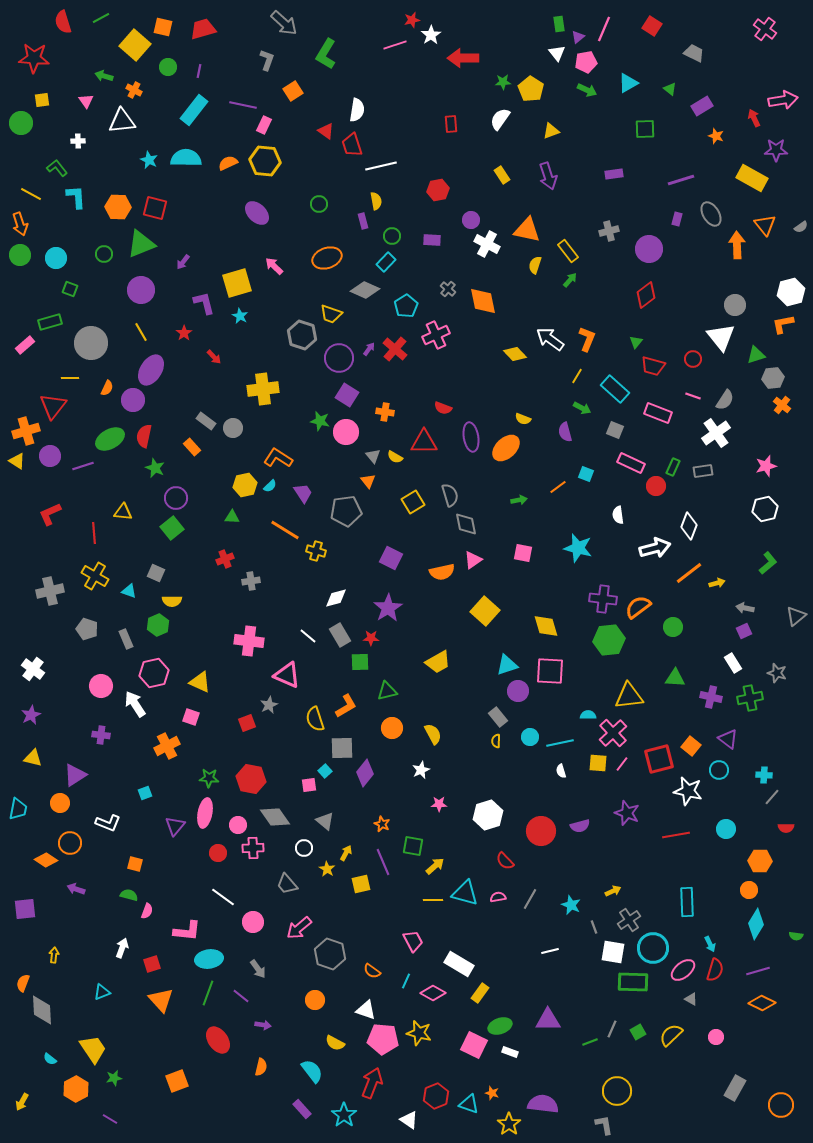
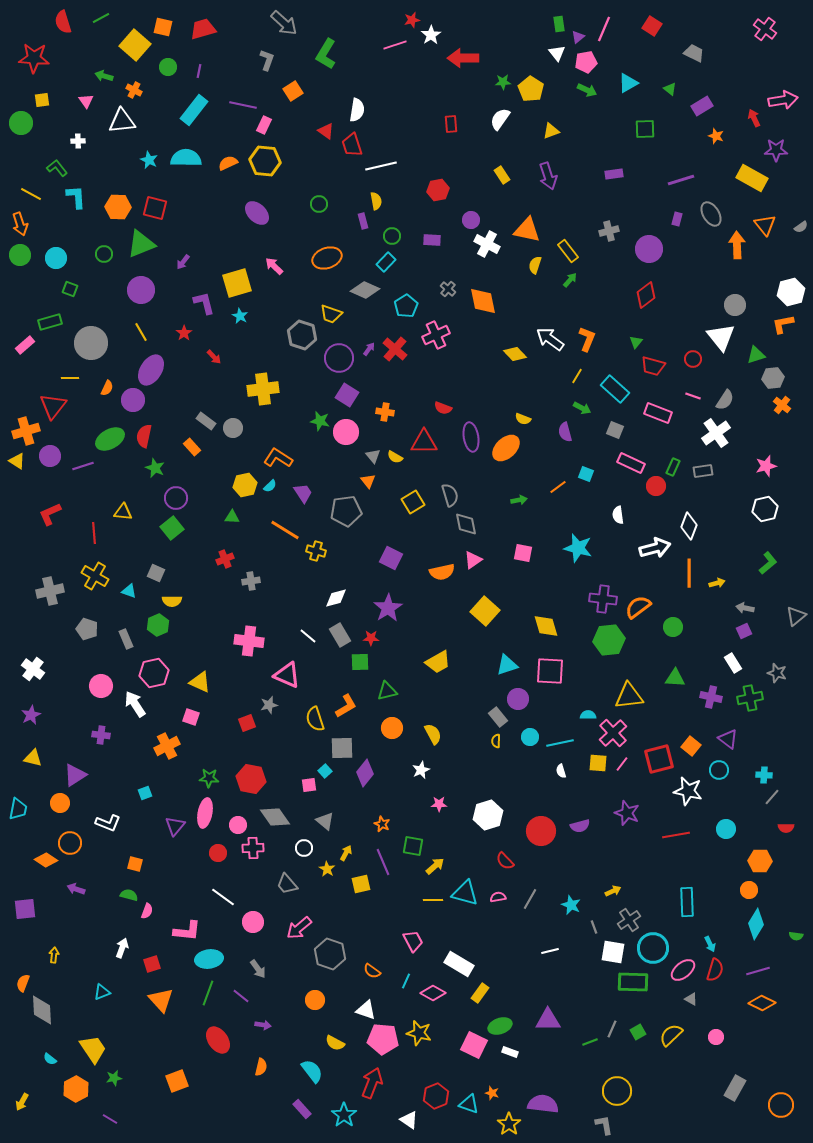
orange line at (689, 573): rotated 52 degrees counterclockwise
purple circle at (518, 691): moved 8 px down
gray star at (269, 705): rotated 12 degrees clockwise
